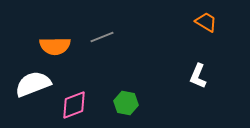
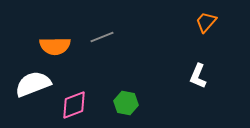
orange trapezoid: rotated 80 degrees counterclockwise
